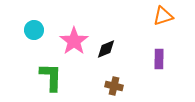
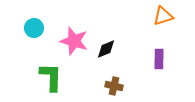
cyan circle: moved 2 px up
pink star: rotated 20 degrees counterclockwise
